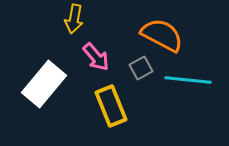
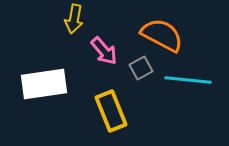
pink arrow: moved 8 px right, 6 px up
white rectangle: rotated 42 degrees clockwise
yellow rectangle: moved 5 px down
